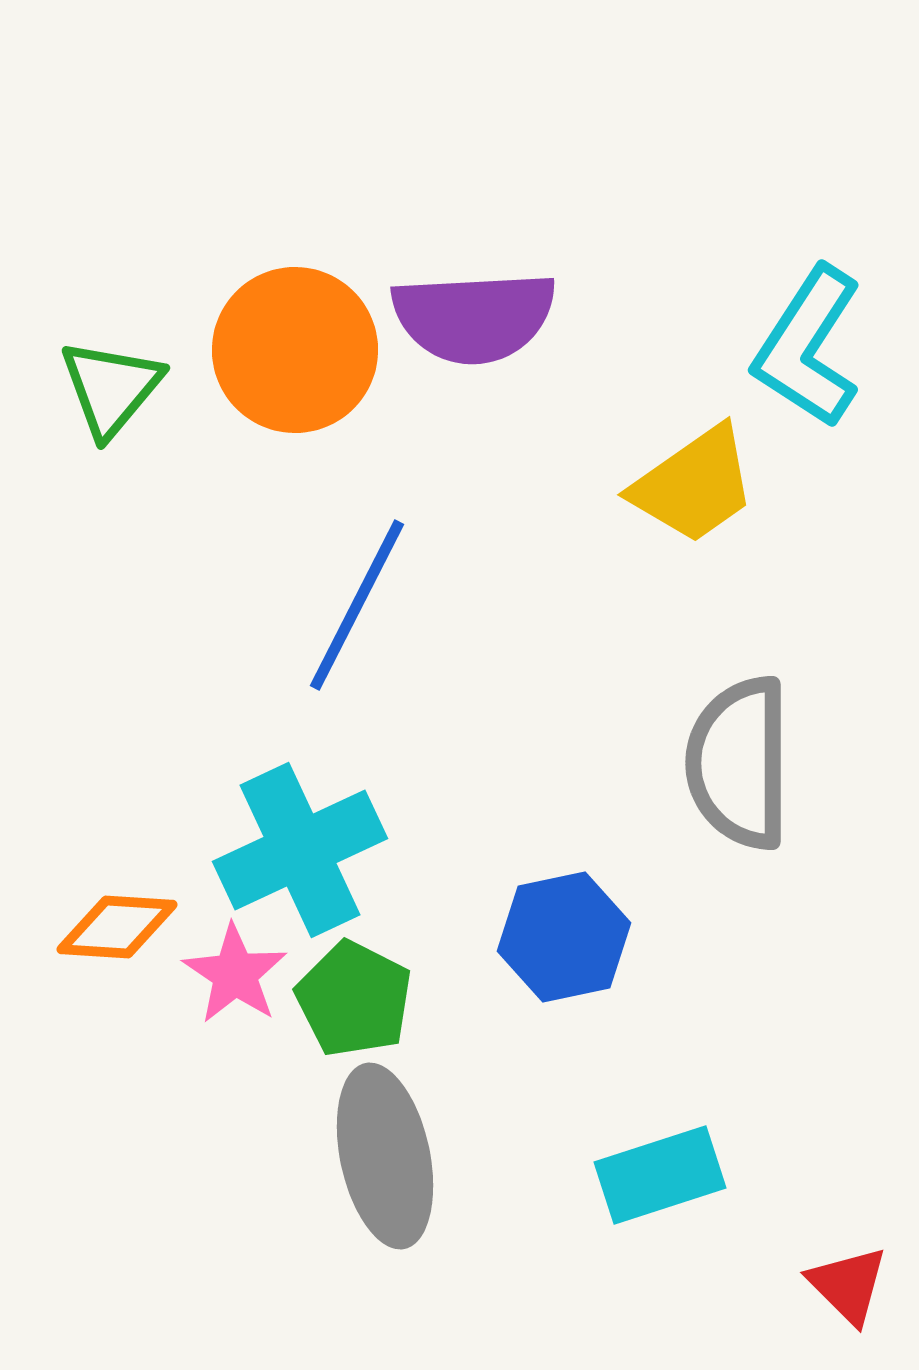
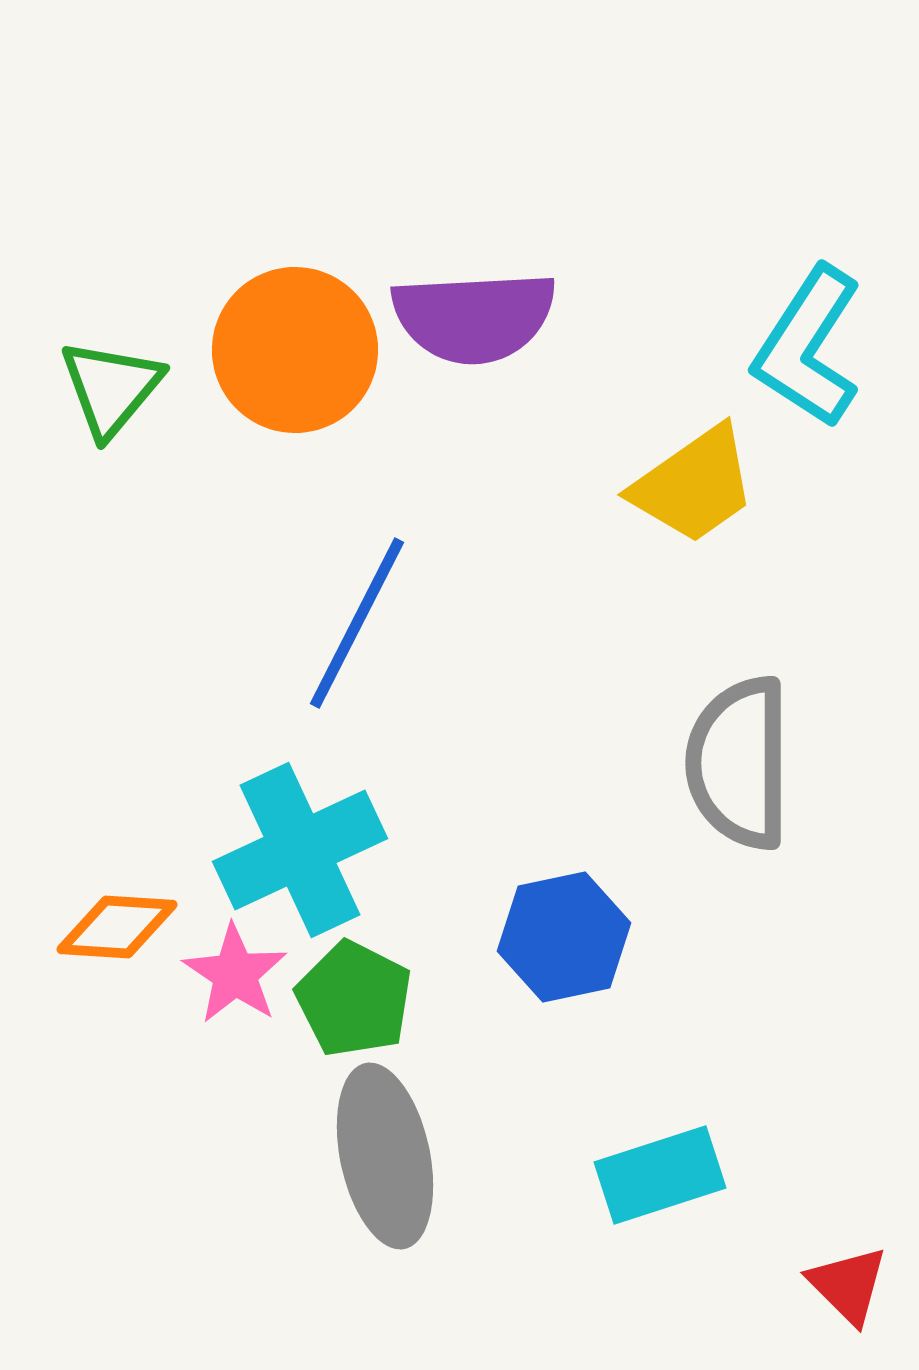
blue line: moved 18 px down
